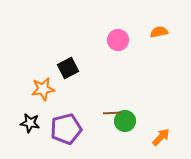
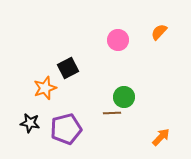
orange semicircle: rotated 36 degrees counterclockwise
orange star: moved 2 px right, 1 px up; rotated 10 degrees counterclockwise
green circle: moved 1 px left, 24 px up
